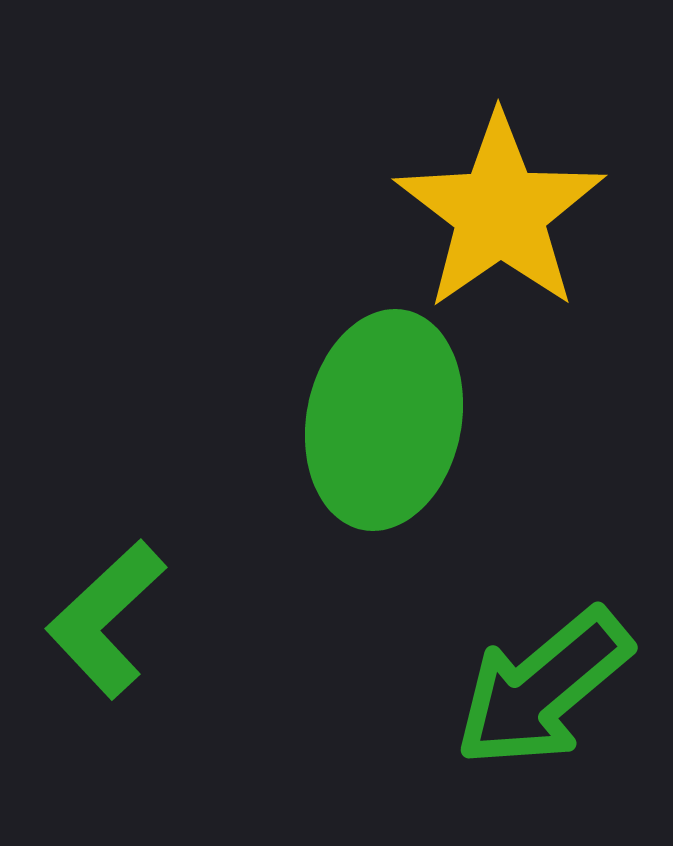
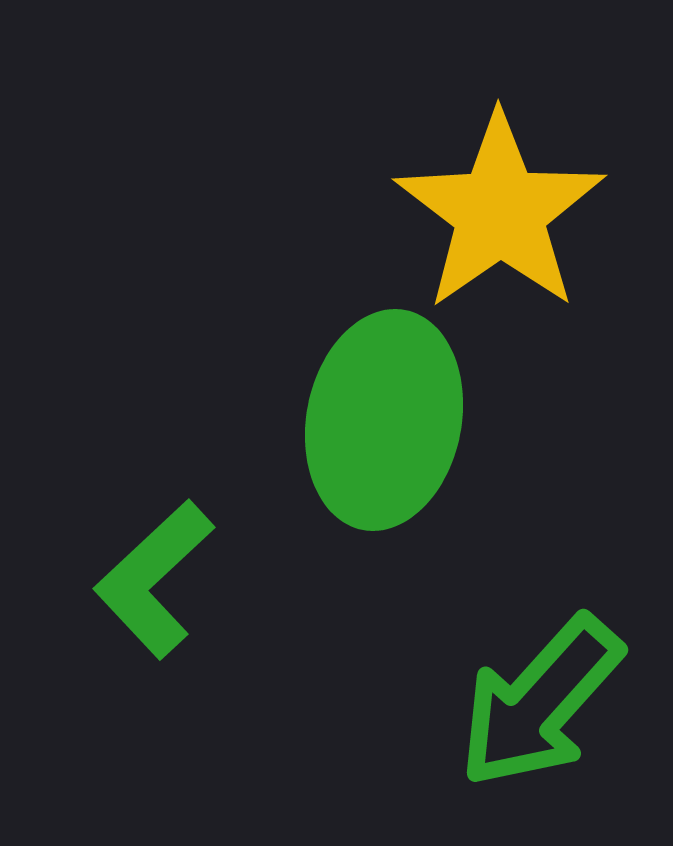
green L-shape: moved 48 px right, 40 px up
green arrow: moved 3 px left, 14 px down; rotated 8 degrees counterclockwise
